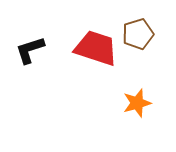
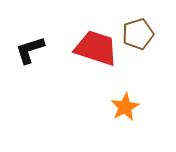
orange star: moved 12 px left, 4 px down; rotated 12 degrees counterclockwise
